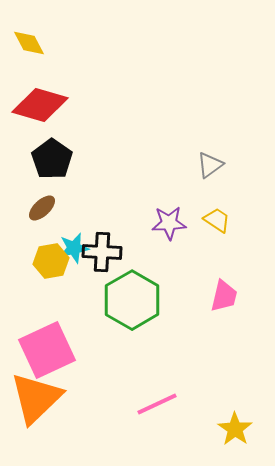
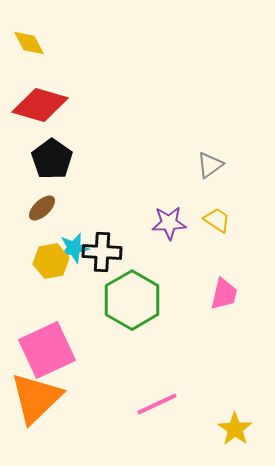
pink trapezoid: moved 2 px up
